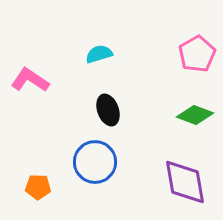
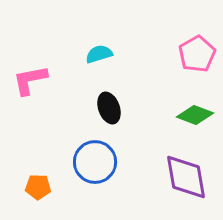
pink L-shape: rotated 45 degrees counterclockwise
black ellipse: moved 1 px right, 2 px up
purple diamond: moved 1 px right, 5 px up
